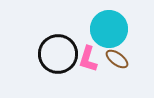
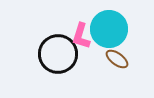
pink L-shape: moved 7 px left, 23 px up
